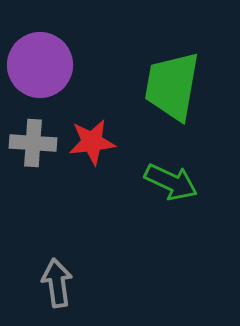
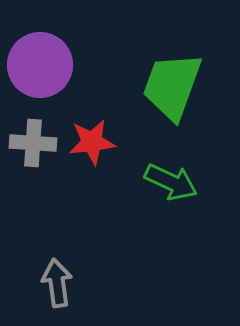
green trapezoid: rotated 10 degrees clockwise
